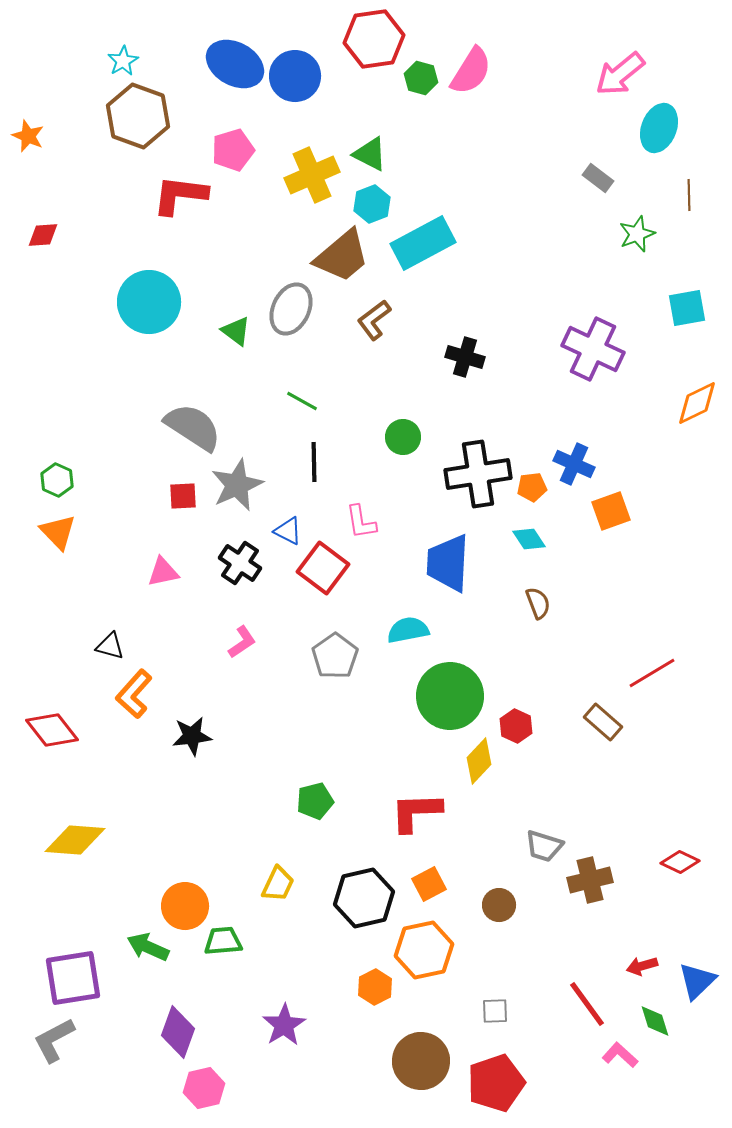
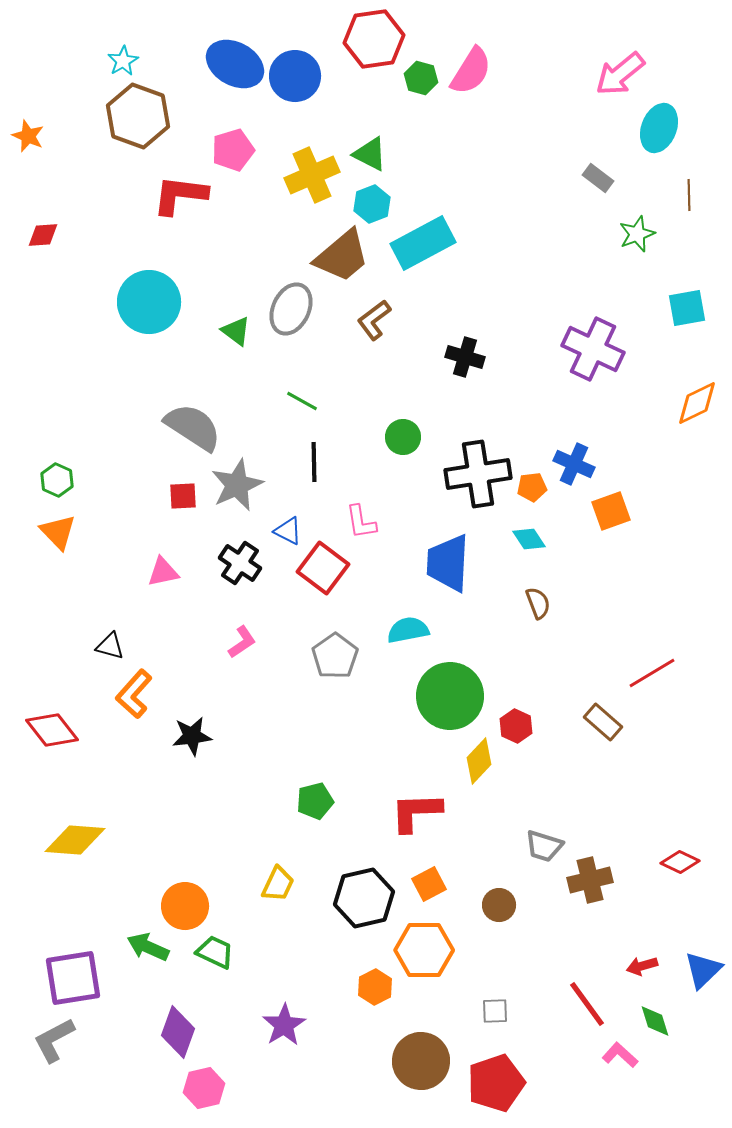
green trapezoid at (223, 941): moved 8 px left, 11 px down; rotated 30 degrees clockwise
orange hexagon at (424, 950): rotated 12 degrees clockwise
blue triangle at (697, 981): moved 6 px right, 11 px up
